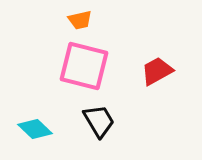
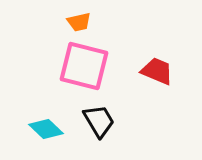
orange trapezoid: moved 1 px left, 2 px down
red trapezoid: rotated 52 degrees clockwise
cyan diamond: moved 11 px right
